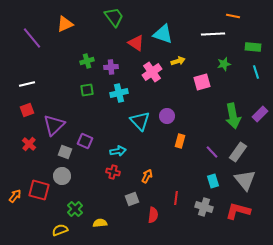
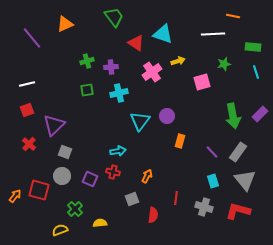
cyan triangle at (140, 121): rotated 20 degrees clockwise
purple square at (85, 141): moved 5 px right, 38 px down
